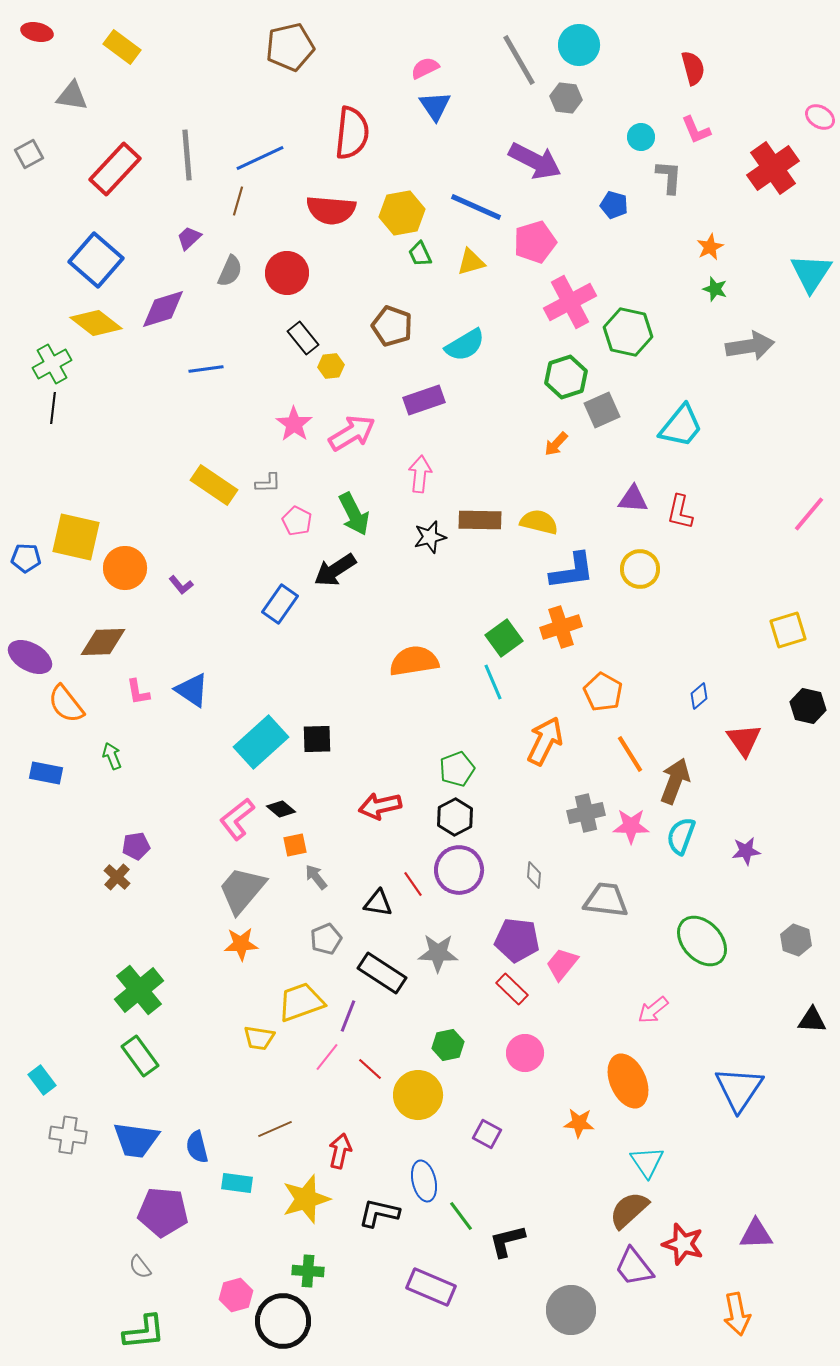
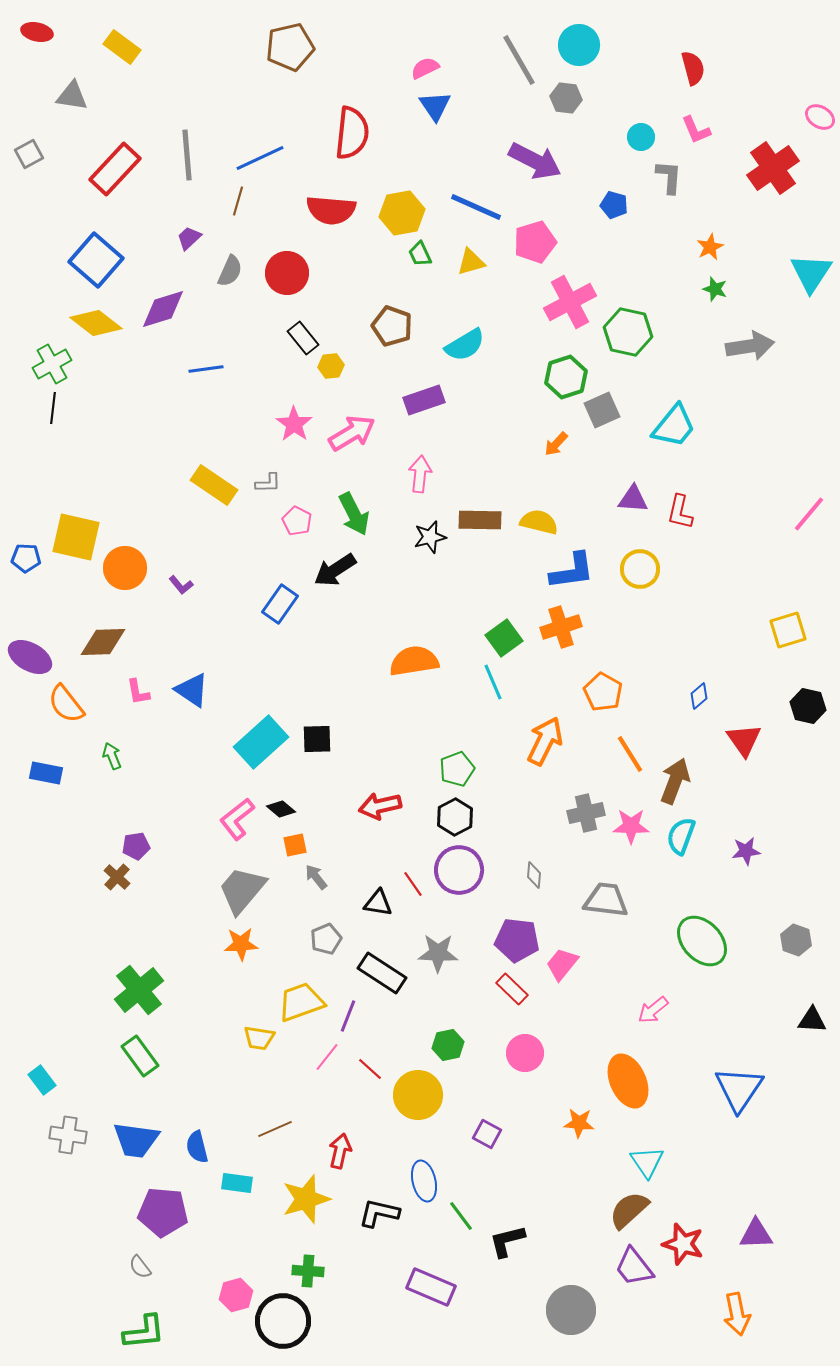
cyan trapezoid at (681, 426): moved 7 px left
